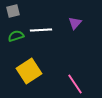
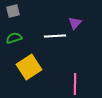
white line: moved 14 px right, 6 px down
green semicircle: moved 2 px left, 2 px down
yellow square: moved 4 px up
pink line: rotated 35 degrees clockwise
